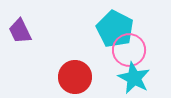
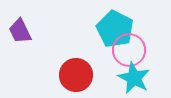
red circle: moved 1 px right, 2 px up
